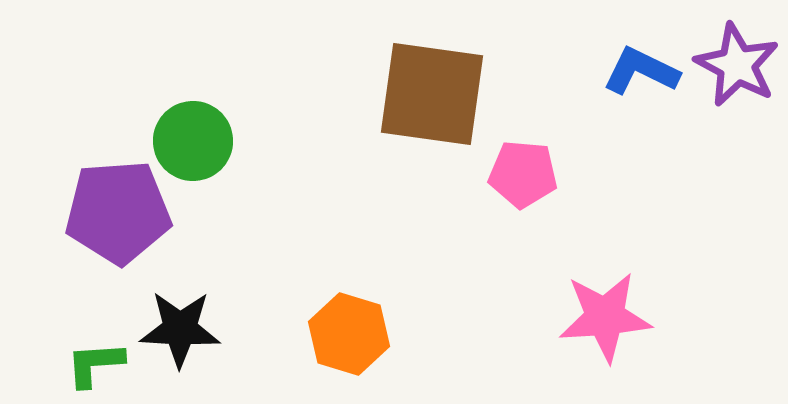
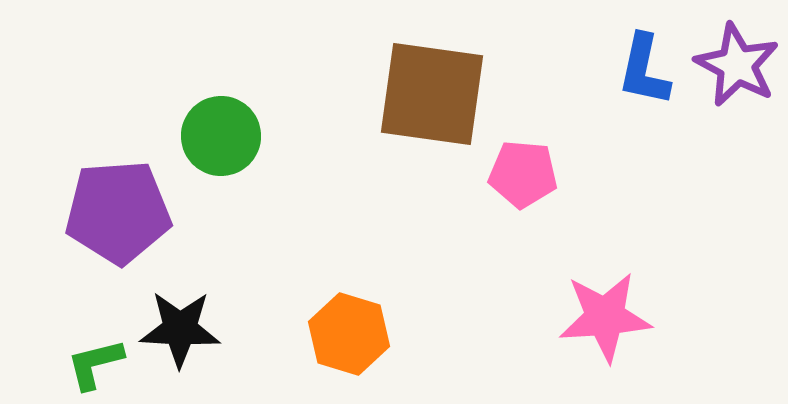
blue L-shape: moved 3 px right, 1 px up; rotated 104 degrees counterclockwise
green circle: moved 28 px right, 5 px up
green L-shape: rotated 10 degrees counterclockwise
